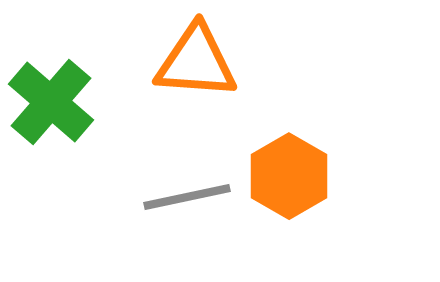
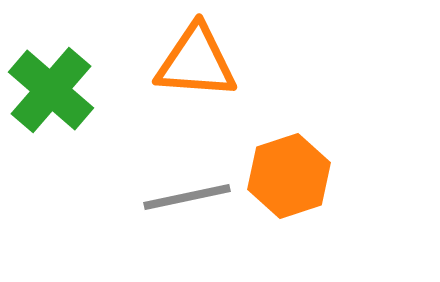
green cross: moved 12 px up
orange hexagon: rotated 12 degrees clockwise
